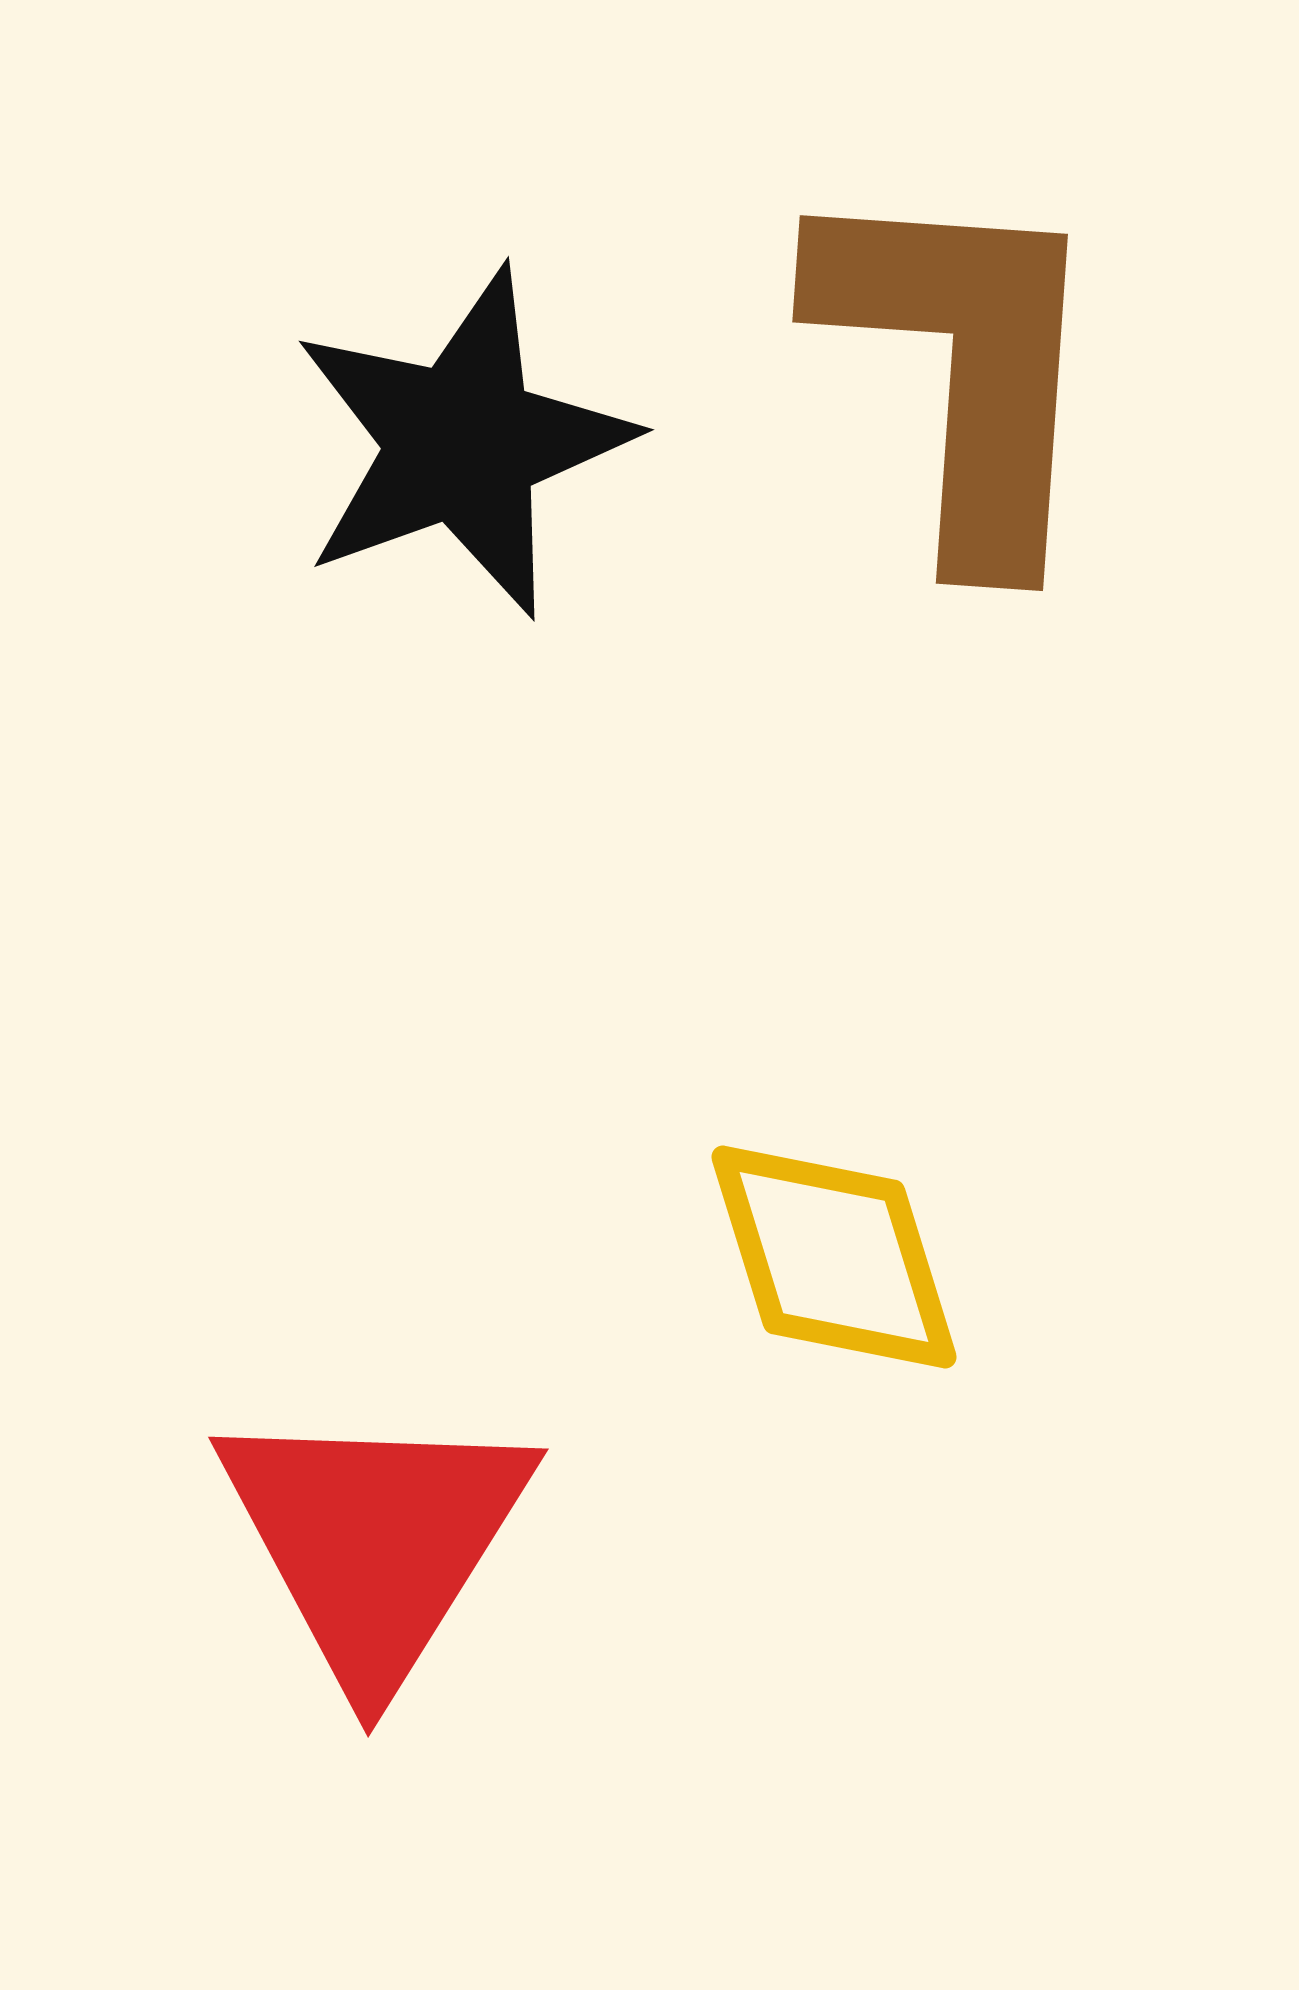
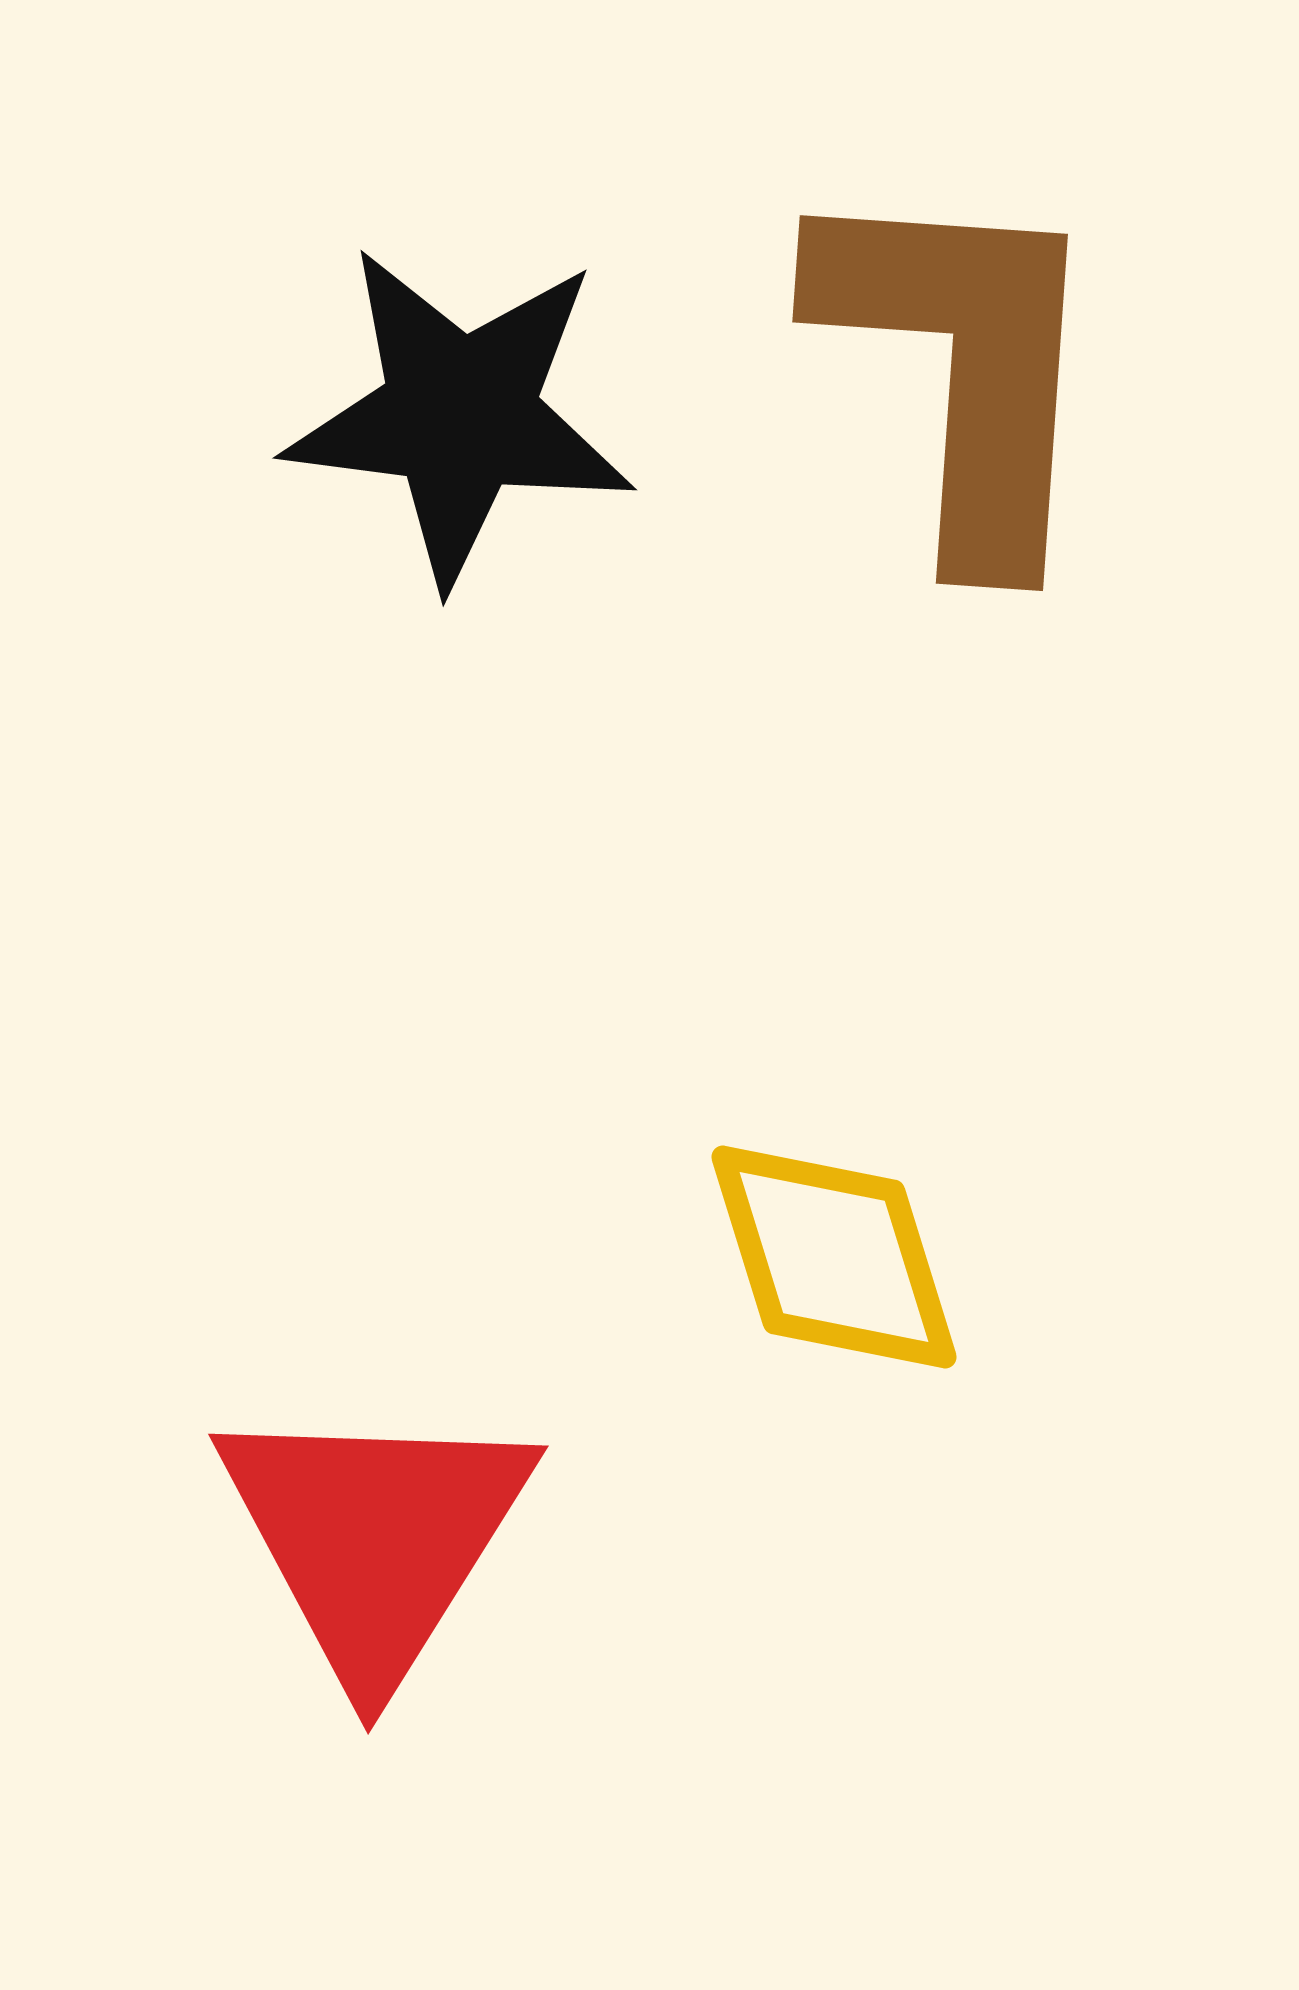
black star: moved 2 px left, 28 px up; rotated 27 degrees clockwise
red triangle: moved 3 px up
